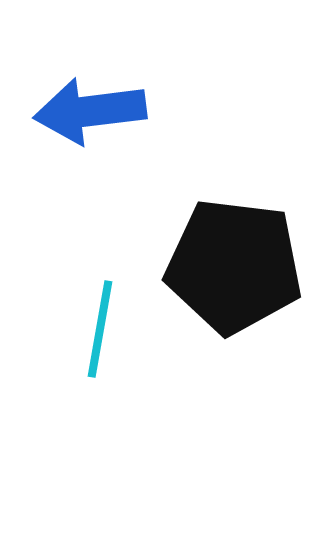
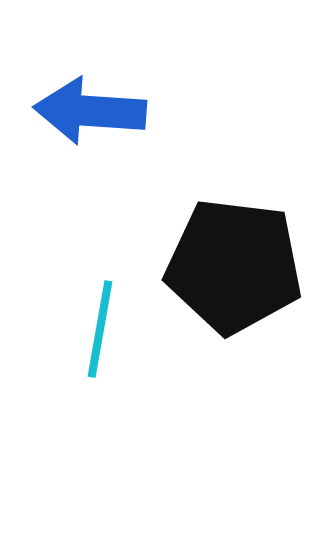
blue arrow: rotated 11 degrees clockwise
